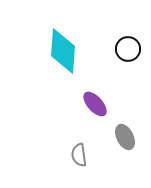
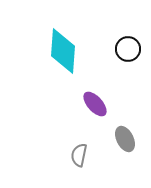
gray ellipse: moved 2 px down
gray semicircle: rotated 20 degrees clockwise
